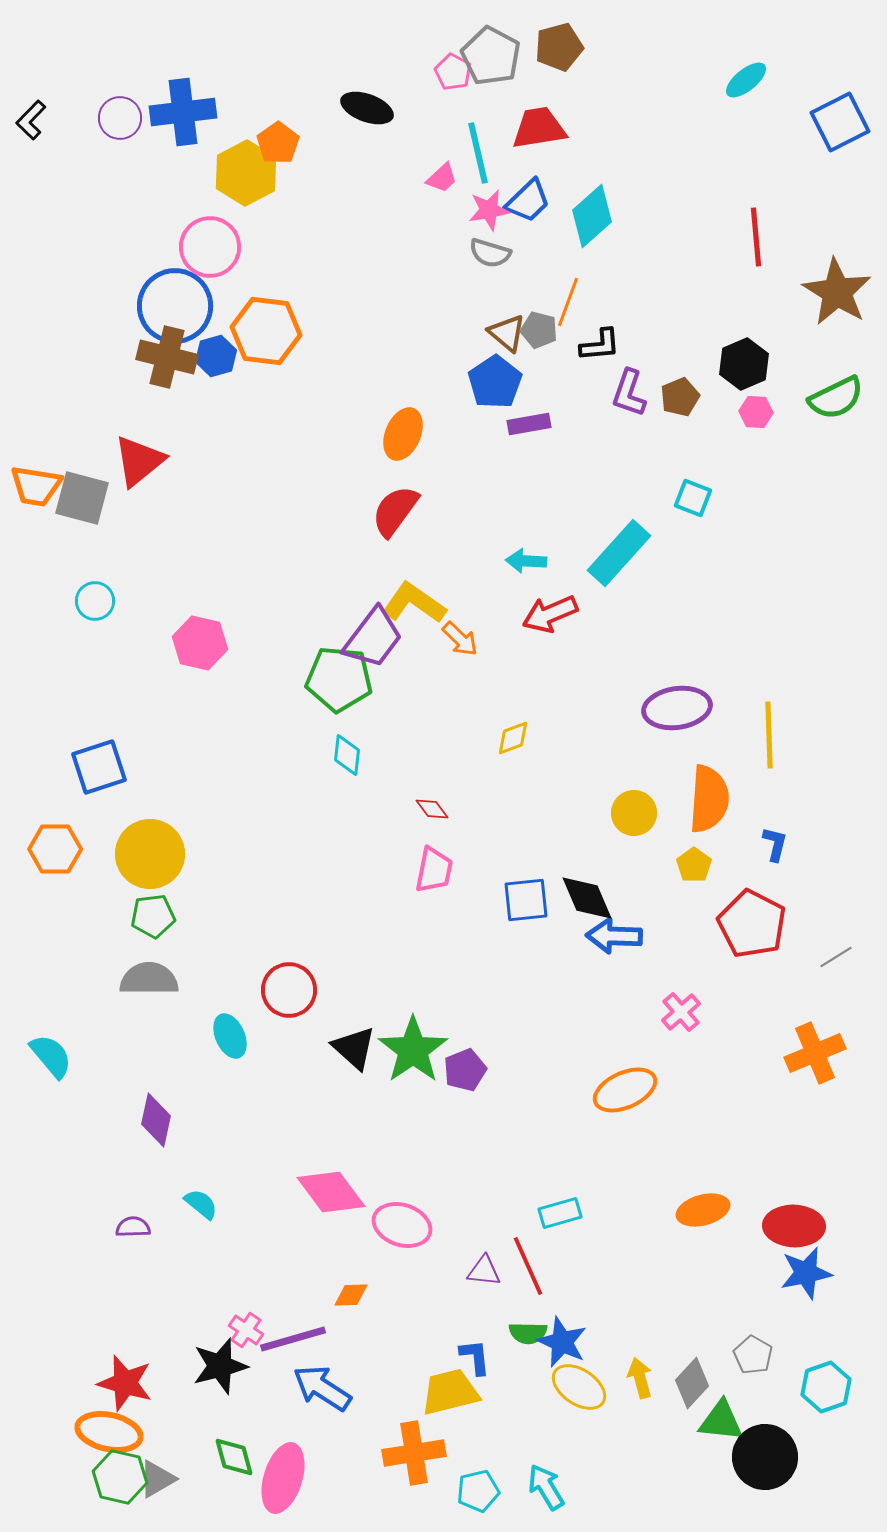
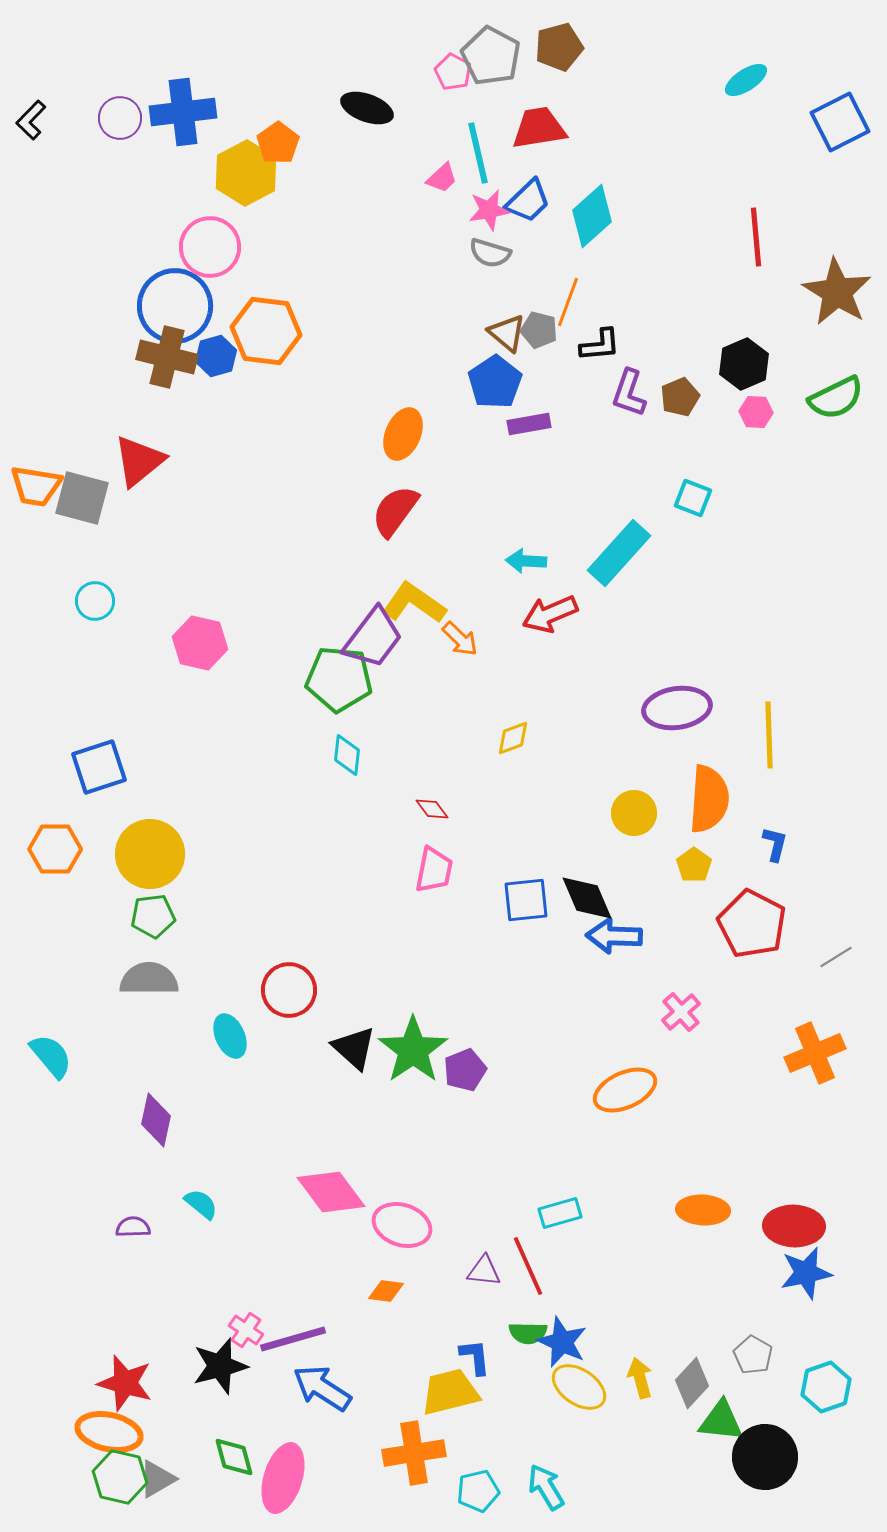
cyan ellipse at (746, 80): rotated 6 degrees clockwise
orange ellipse at (703, 1210): rotated 18 degrees clockwise
orange diamond at (351, 1295): moved 35 px right, 4 px up; rotated 9 degrees clockwise
